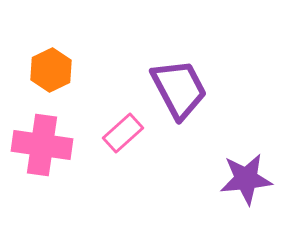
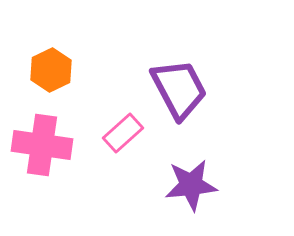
purple star: moved 55 px left, 6 px down
